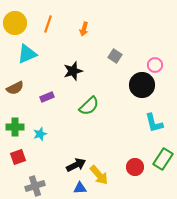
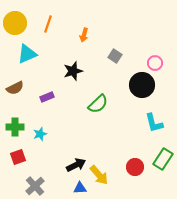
orange arrow: moved 6 px down
pink circle: moved 2 px up
green semicircle: moved 9 px right, 2 px up
gray cross: rotated 24 degrees counterclockwise
